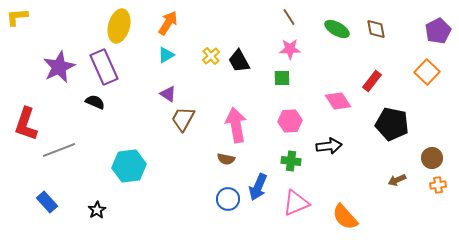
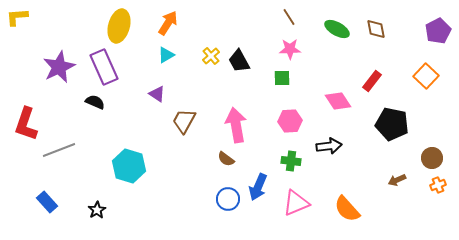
orange square: moved 1 px left, 4 px down
purple triangle: moved 11 px left
brown trapezoid: moved 1 px right, 2 px down
brown semicircle: rotated 24 degrees clockwise
cyan hexagon: rotated 24 degrees clockwise
orange cross: rotated 14 degrees counterclockwise
orange semicircle: moved 2 px right, 8 px up
